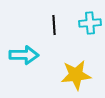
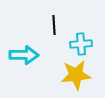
cyan cross: moved 9 px left, 21 px down
